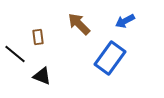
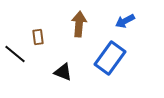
brown arrow: rotated 50 degrees clockwise
black triangle: moved 21 px right, 4 px up
